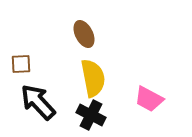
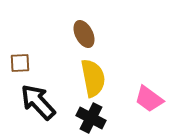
brown square: moved 1 px left, 1 px up
pink trapezoid: rotated 8 degrees clockwise
black cross: moved 3 px down
